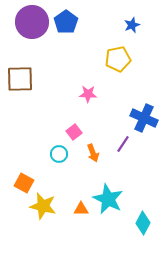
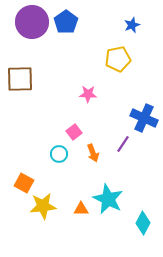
yellow star: rotated 20 degrees counterclockwise
